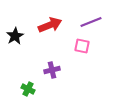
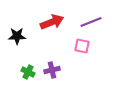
red arrow: moved 2 px right, 3 px up
black star: moved 2 px right; rotated 30 degrees clockwise
green cross: moved 17 px up
